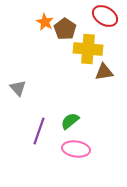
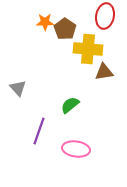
red ellipse: rotated 70 degrees clockwise
orange star: rotated 30 degrees counterclockwise
green semicircle: moved 16 px up
